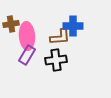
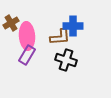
brown cross: moved 1 px up; rotated 21 degrees counterclockwise
black cross: moved 10 px right; rotated 25 degrees clockwise
